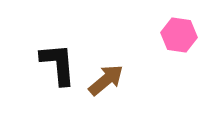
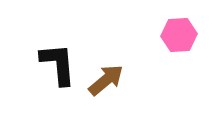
pink hexagon: rotated 12 degrees counterclockwise
